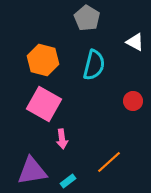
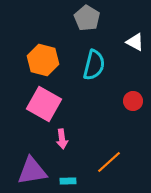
cyan rectangle: rotated 35 degrees clockwise
